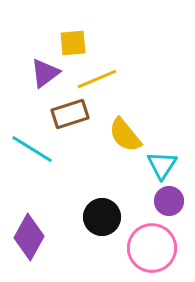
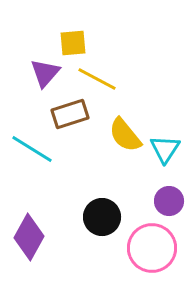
purple triangle: rotated 12 degrees counterclockwise
yellow line: rotated 51 degrees clockwise
cyan triangle: moved 3 px right, 16 px up
